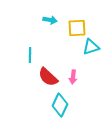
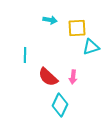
cyan line: moved 5 px left
